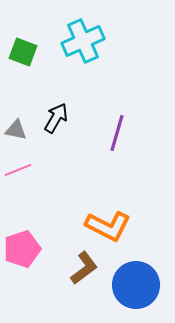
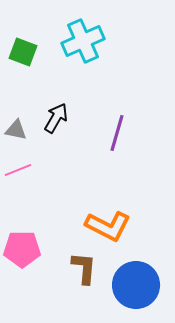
pink pentagon: rotated 18 degrees clockwise
brown L-shape: rotated 48 degrees counterclockwise
